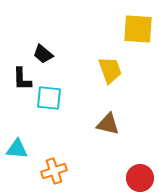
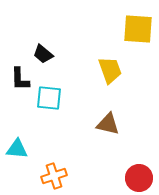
black L-shape: moved 2 px left
orange cross: moved 5 px down
red circle: moved 1 px left
